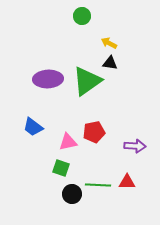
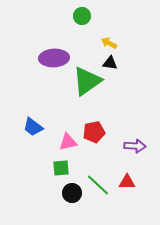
purple ellipse: moved 6 px right, 21 px up
green square: rotated 24 degrees counterclockwise
green line: rotated 40 degrees clockwise
black circle: moved 1 px up
